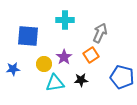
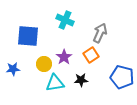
cyan cross: rotated 24 degrees clockwise
